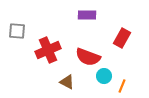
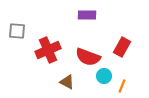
red rectangle: moved 9 px down
